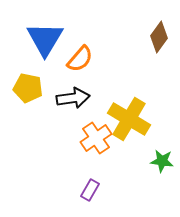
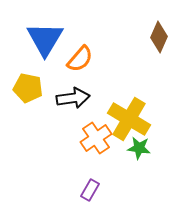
brown diamond: rotated 12 degrees counterclockwise
green star: moved 23 px left, 13 px up
